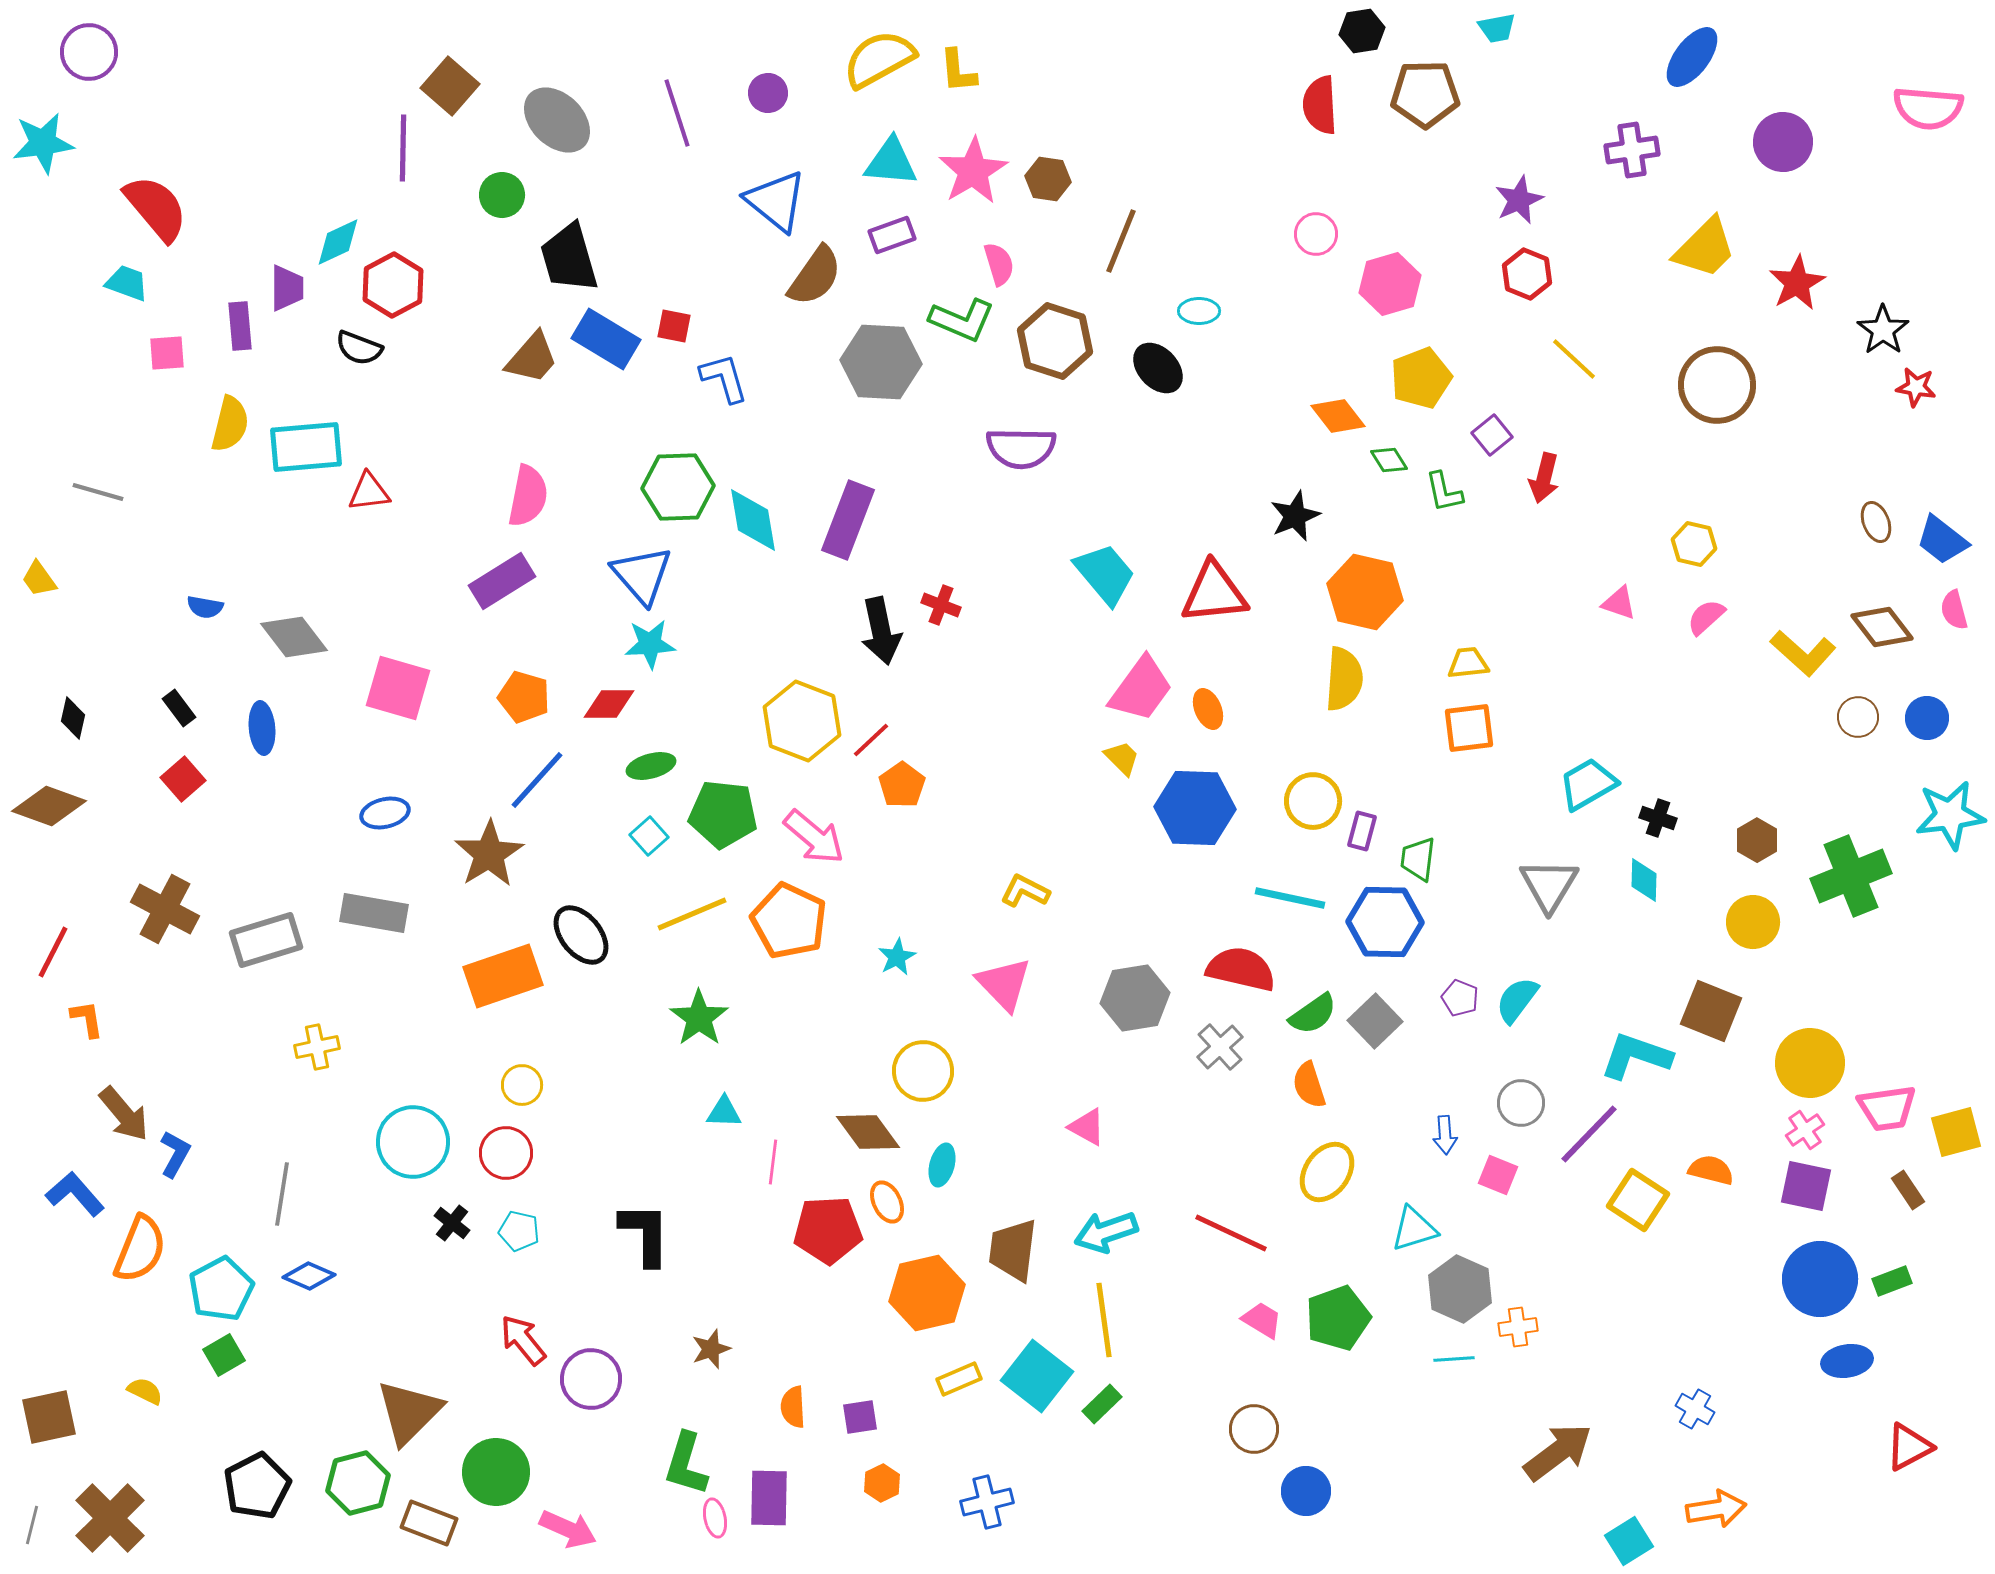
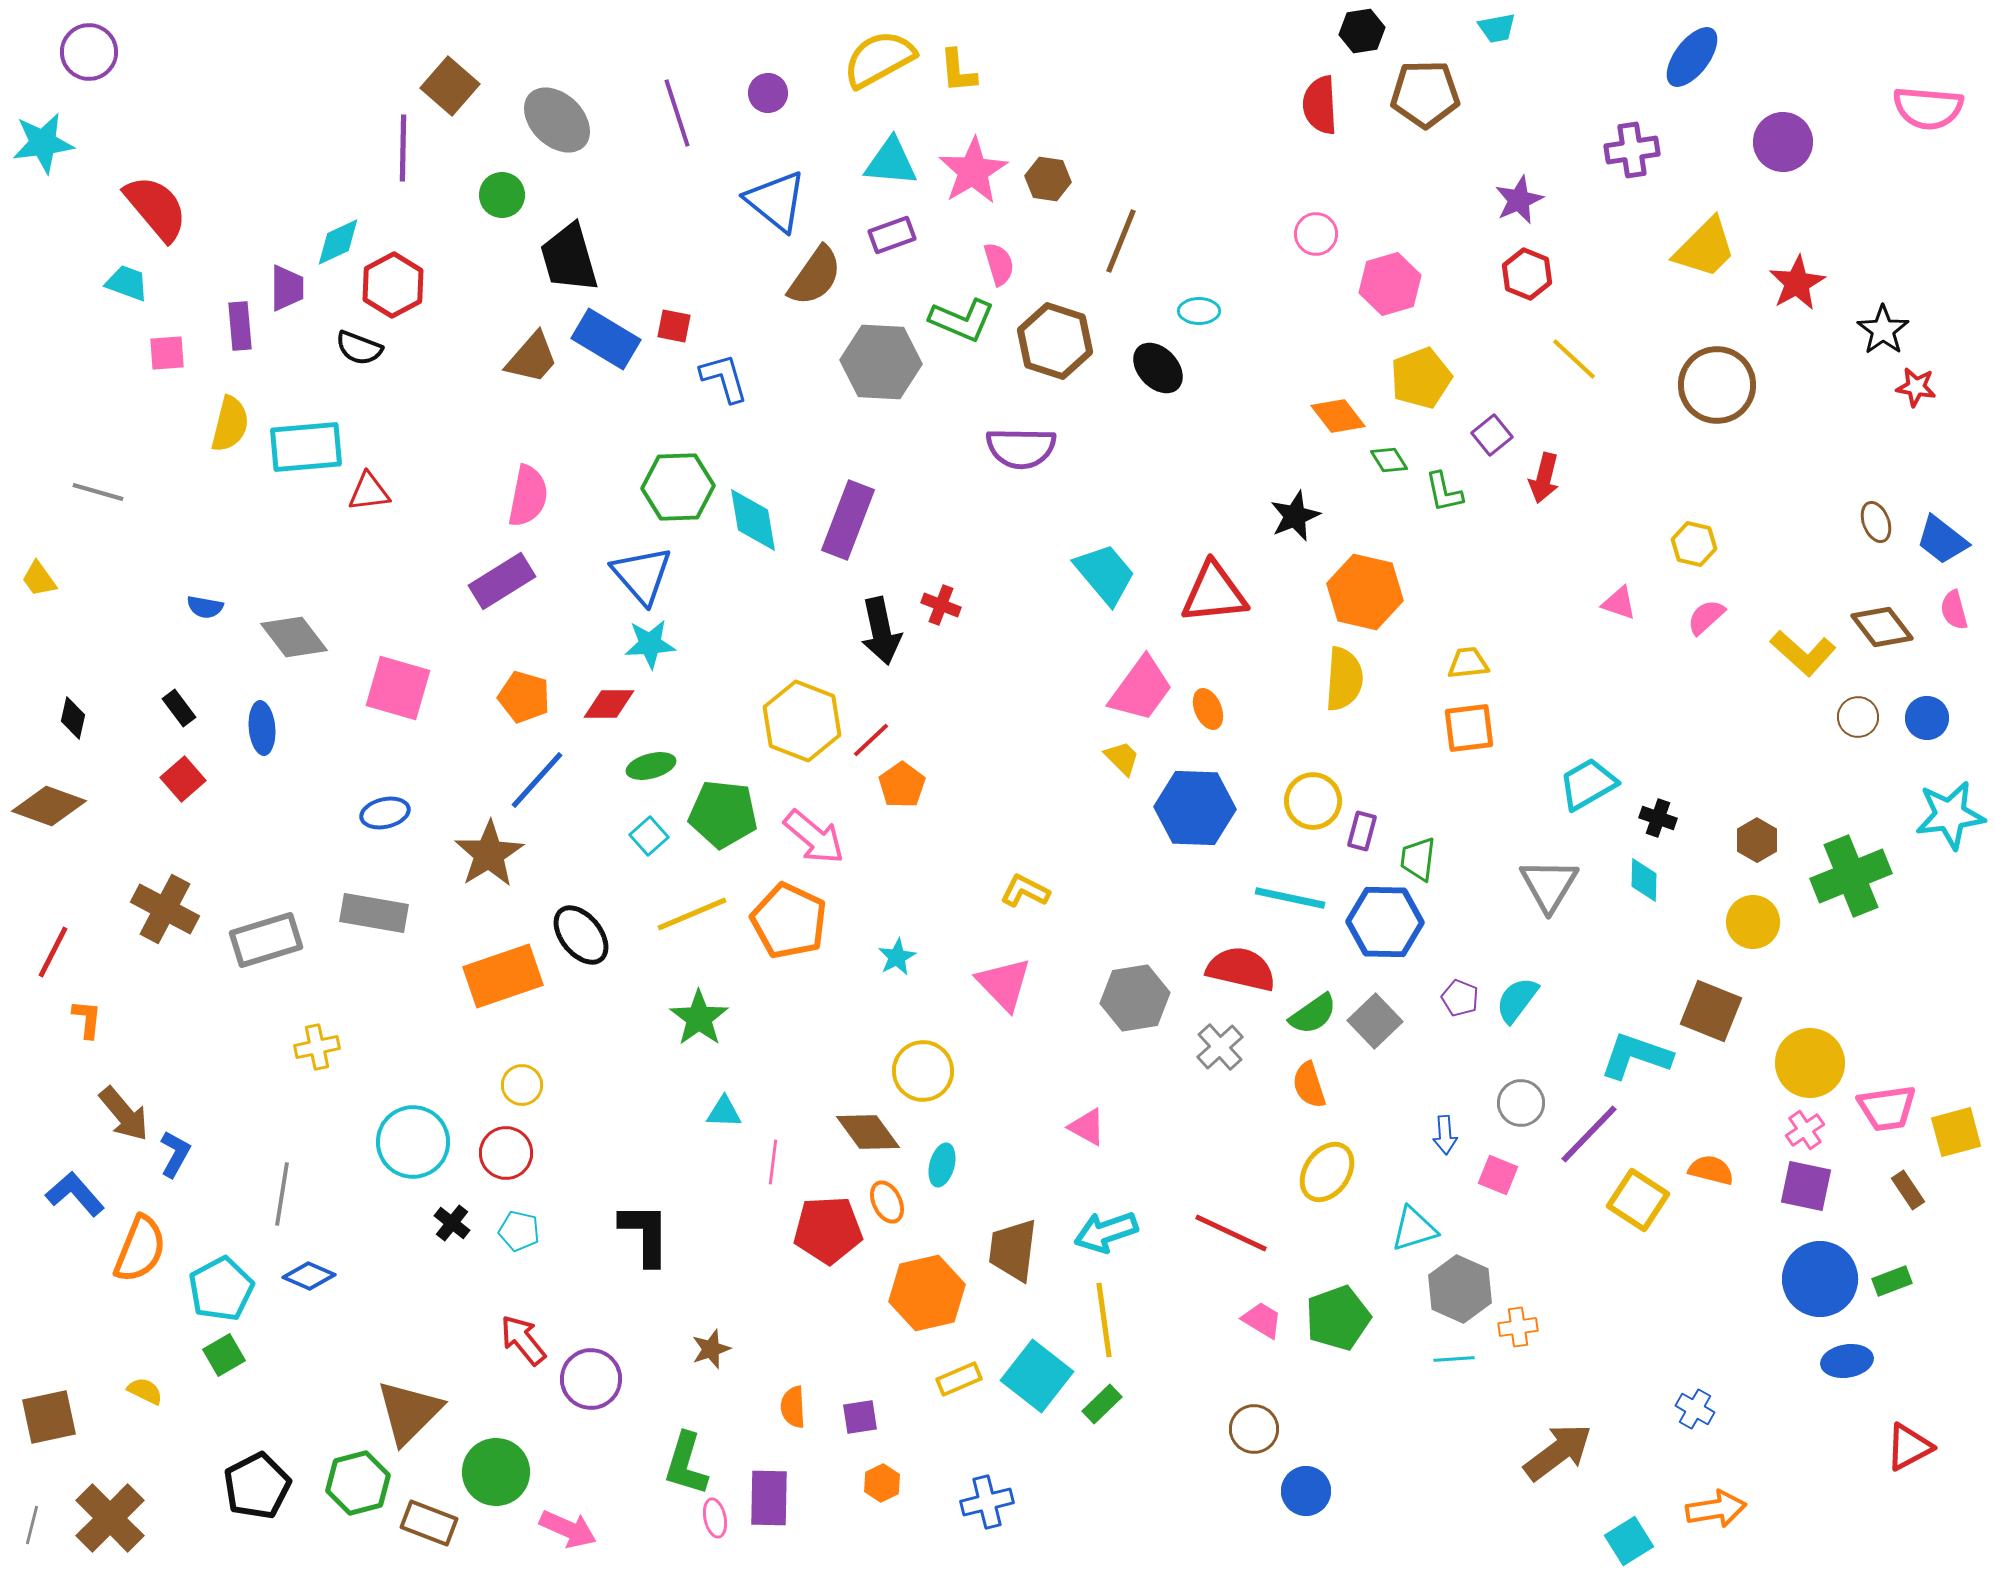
orange L-shape at (87, 1019): rotated 15 degrees clockwise
